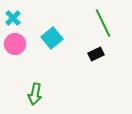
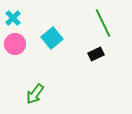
green arrow: rotated 25 degrees clockwise
